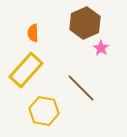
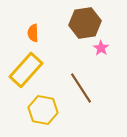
brown hexagon: rotated 16 degrees clockwise
brown line: rotated 12 degrees clockwise
yellow hexagon: moved 1 px left, 1 px up
